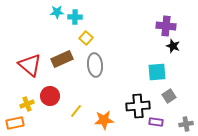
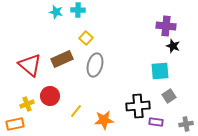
cyan star: moved 1 px left; rotated 16 degrees clockwise
cyan cross: moved 3 px right, 7 px up
gray ellipse: rotated 20 degrees clockwise
cyan square: moved 3 px right, 1 px up
orange rectangle: moved 1 px down
